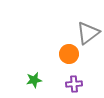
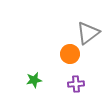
orange circle: moved 1 px right
purple cross: moved 2 px right
